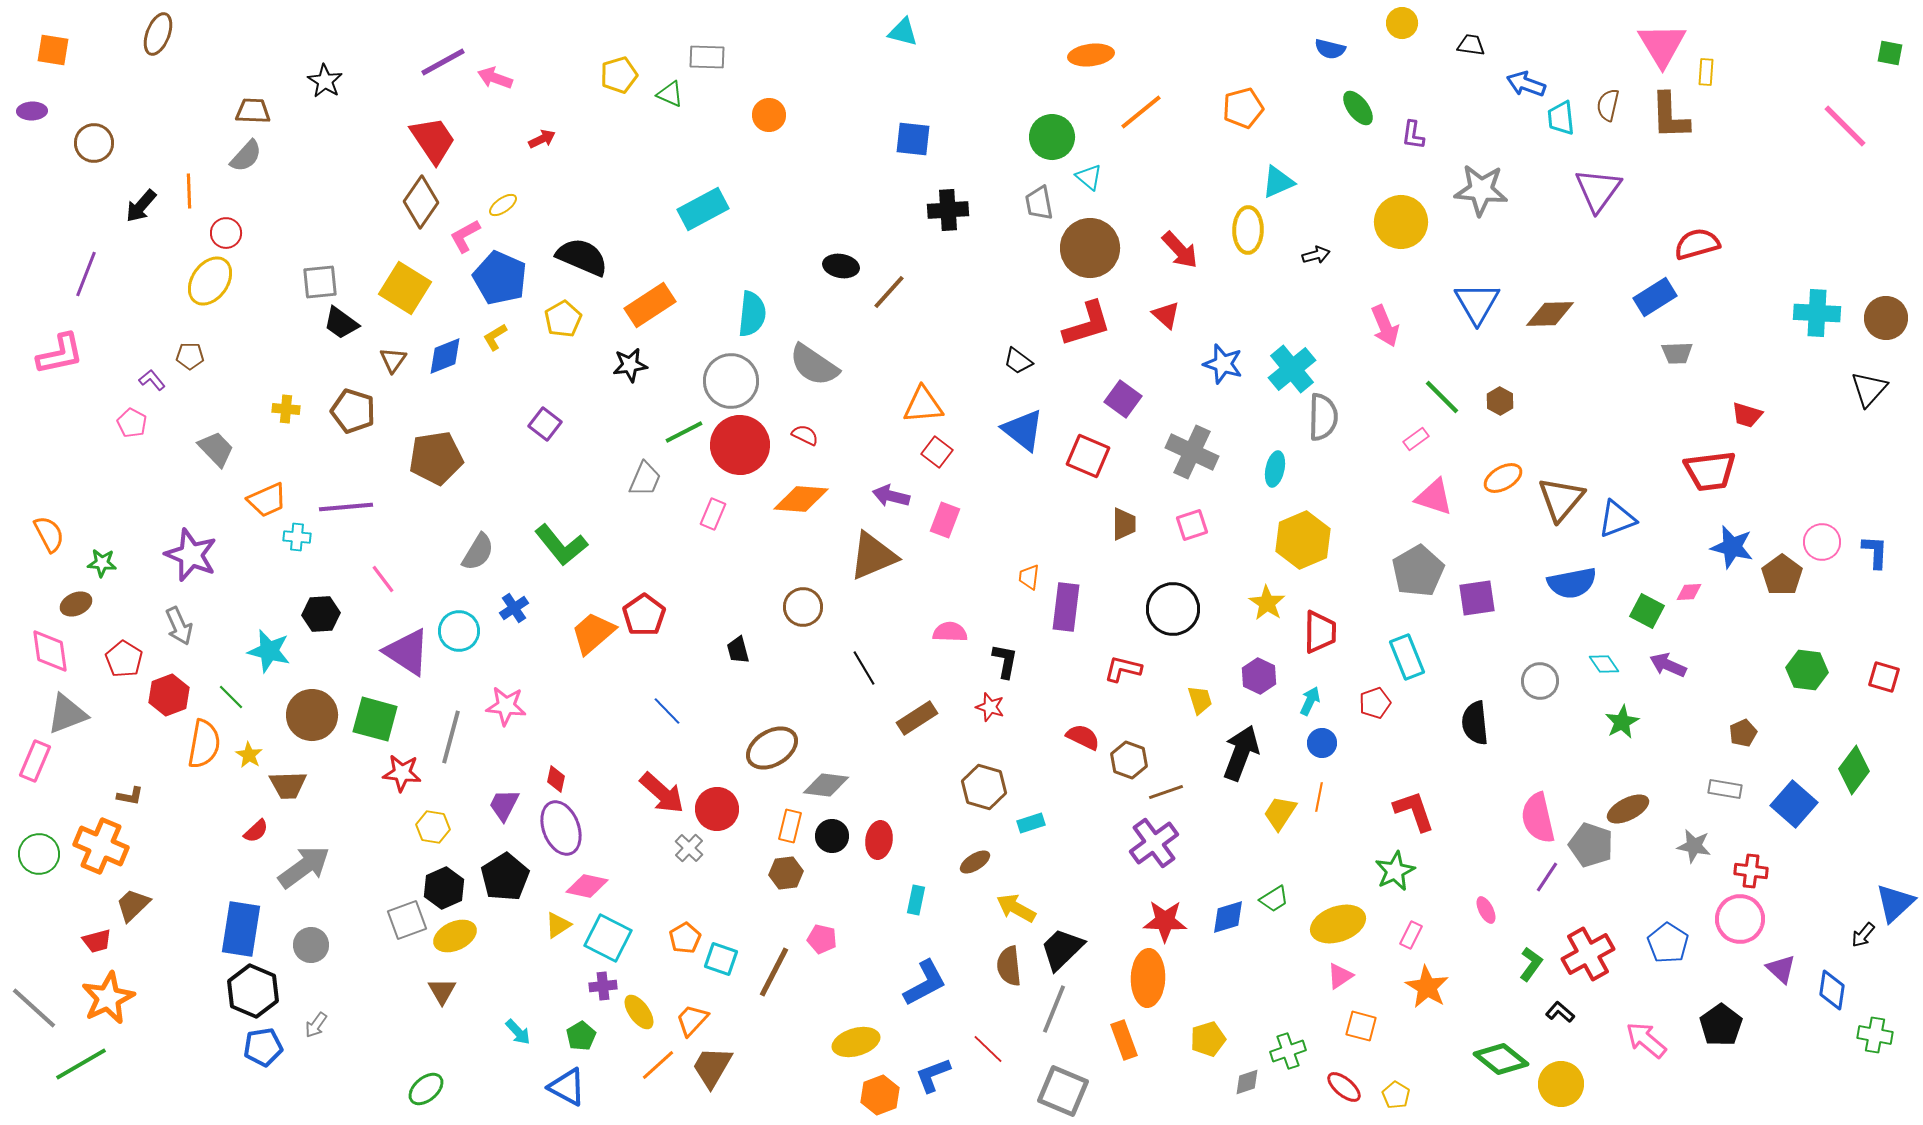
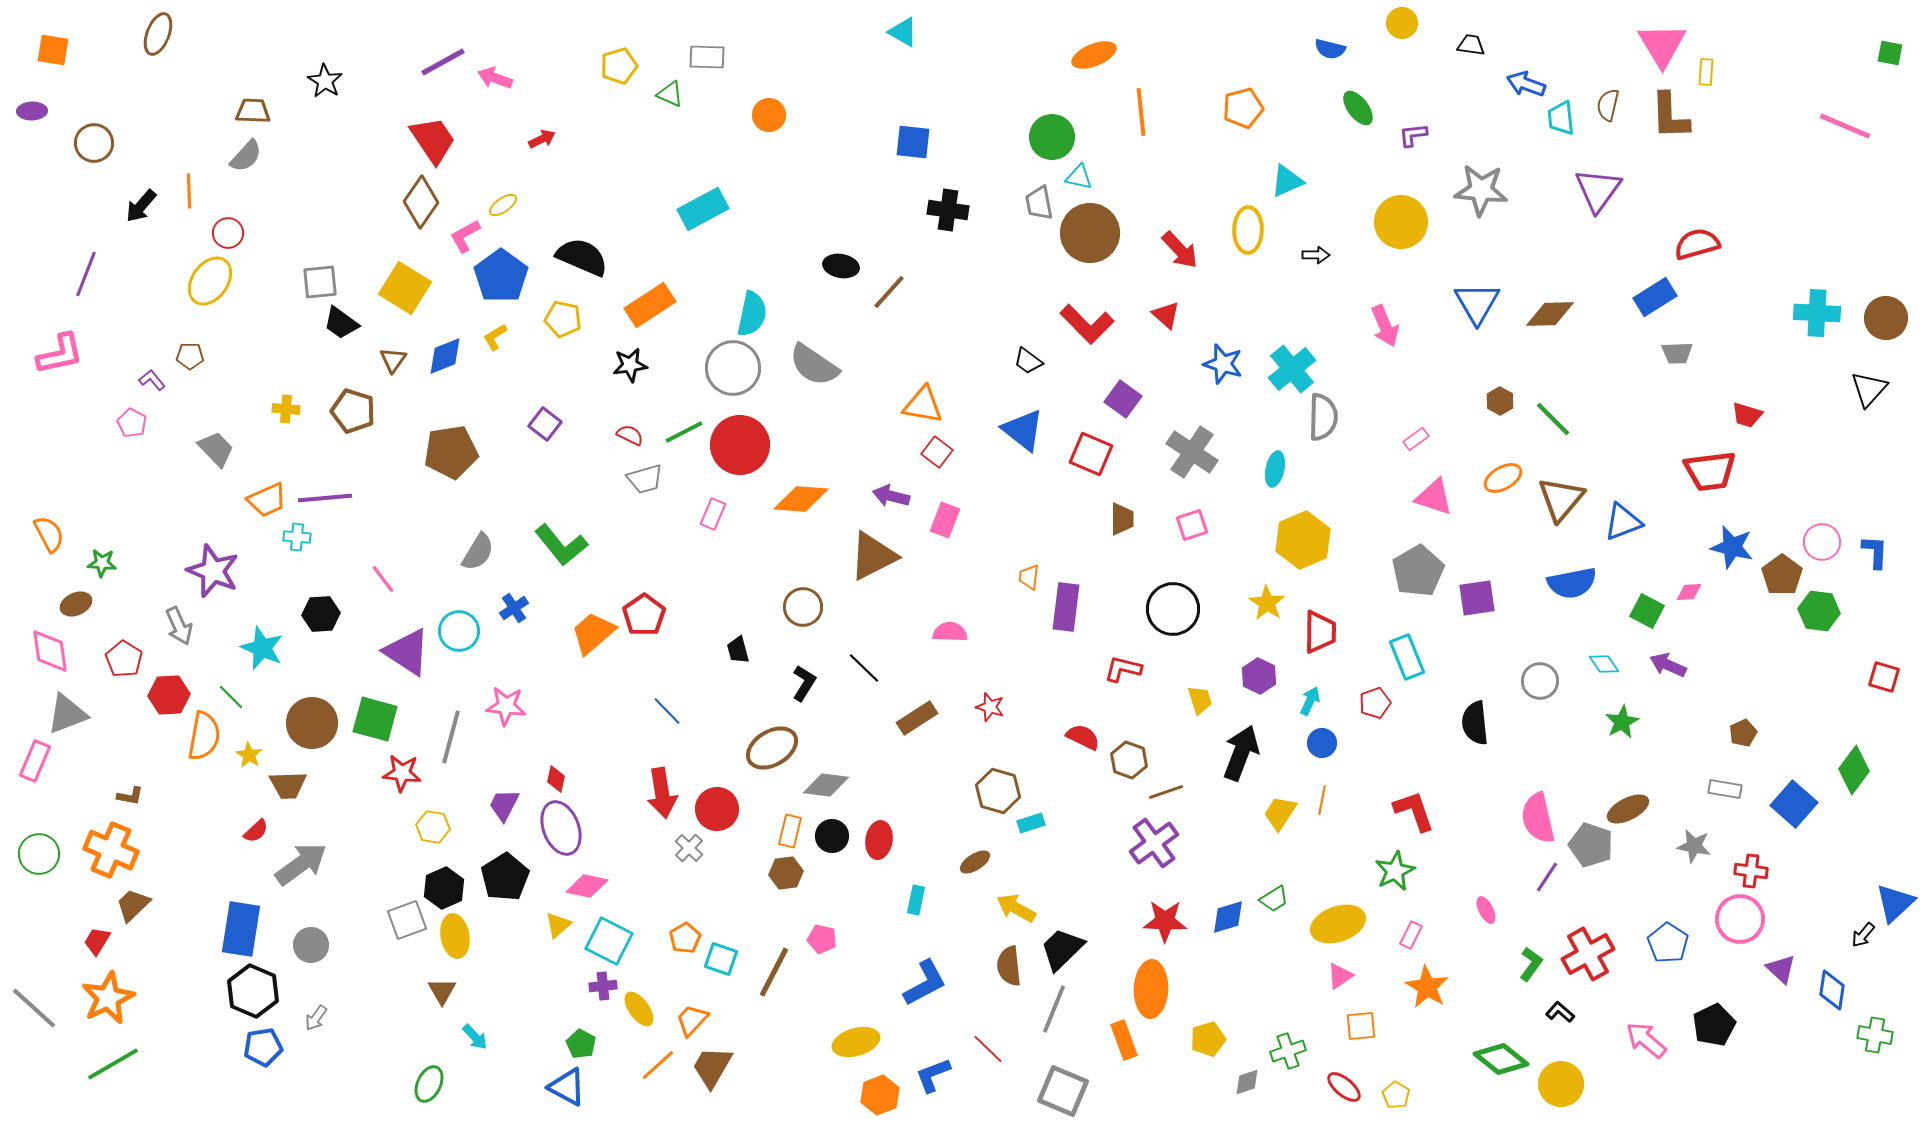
cyan triangle at (903, 32): rotated 16 degrees clockwise
orange ellipse at (1091, 55): moved 3 px right; rotated 15 degrees counterclockwise
yellow pentagon at (619, 75): moved 9 px up
orange line at (1141, 112): rotated 57 degrees counterclockwise
pink line at (1845, 126): rotated 22 degrees counterclockwise
purple L-shape at (1413, 135): rotated 76 degrees clockwise
blue square at (913, 139): moved 3 px down
cyan triangle at (1089, 177): moved 10 px left; rotated 28 degrees counterclockwise
cyan triangle at (1278, 182): moved 9 px right, 1 px up
black cross at (948, 210): rotated 12 degrees clockwise
red circle at (226, 233): moved 2 px right
brown circle at (1090, 248): moved 15 px up
black arrow at (1316, 255): rotated 16 degrees clockwise
blue pentagon at (500, 278): moved 1 px right, 2 px up; rotated 12 degrees clockwise
cyan semicircle at (752, 314): rotated 6 degrees clockwise
yellow pentagon at (563, 319): rotated 30 degrees counterclockwise
red L-shape at (1087, 324): rotated 62 degrees clockwise
black trapezoid at (1018, 361): moved 10 px right
gray circle at (731, 381): moved 2 px right, 13 px up
green line at (1442, 397): moved 111 px right, 22 px down
orange triangle at (923, 405): rotated 15 degrees clockwise
red semicircle at (805, 435): moved 175 px left
gray cross at (1192, 452): rotated 9 degrees clockwise
red square at (1088, 456): moved 3 px right, 2 px up
brown pentagon at (436, 458): moved 15 px right, 6 px up
gray trapezoid at (645, 479): rotated 51 degrees clockwise
purple line at (346, 507): moved 21 px left, 9 px up
blue triangle at (1617, 519): moved 6 px right, 3 px down
brown trapezoid at (1124, 524): moved 2 px left, 5 px up
purple star at (191, 555): moved 22 px right, 16 px down
brown triangle at (873, 556): rotated 4 degrees counterclockwise
cyan star at (269, 651): moved 7 px left, 3 px up; rotated 9 degrees clockwise
black L-shape at (1005, 661): moved 201 px left, 22 px down; rotated 21 degrees clockwise
black line at (864, 668): rotated 15 degrees counterclockwise
green hexagon at (1807, 670): moved 12 px right, 59 px up
red hexagon at (169, 695): rotated 18 degrees clockwise
brown circle at (312, 715): moved 8 px down
orange semicircle at (204, 744): moved 8 px up
brown hexagon at (984, 787): moved 14 px right, 4 px down
red arrow at (662, 793): rotated 39 degrees clockwise
orange line at (1319, 797): moved 3 px right, 3 px down
orange rectangle at (790, 826): moved 5 px down
orange cross at (101, 846): moved 10 px right, 4 px down
gray arrow at (304, 867): moved 3 px left, 3 px up
yellow triangle at (558, 925): rotated 8 degrees counterclockwise
yellow ellipse at (455, 936): rotated 75 degrees counterclockwise
cyan square at (608, 938): moved 1 px right, 3 px down
red trapezoid at (97, 941): rotated 136 degrees clockwise
orange ellipse at (1148, 978): moved 3 px right, 11 px down
yellow ellipse at (639, 1012): moved 3 px up
gray arrow at (316, 1025): moved 7 px up
black pentagon at (1721, 1025): moved 7 px left; rotated 9 degrees clockwise
orange square at (1361, 1026): rotated 20 degrees counterclockwise
cyan arrow at (518, 1032): moved 43 px left, 5 px down
green pentagon at (581, 1036): moved 8 px down; rotated 12 degrees counterclockwise
green line at (81, 1064): moved 32 px right
green ellipse at (426, 1089): moved 3 px right, 5 px up; rotated 24 degrees counterclockwise
